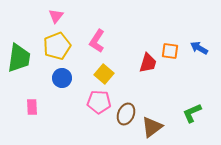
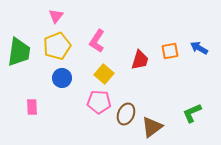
orange square: rotated 18 degrees counterclockwise
green trapezoid: moved 6 px up
red trapezoid: moved 8 px left, 3 px up
